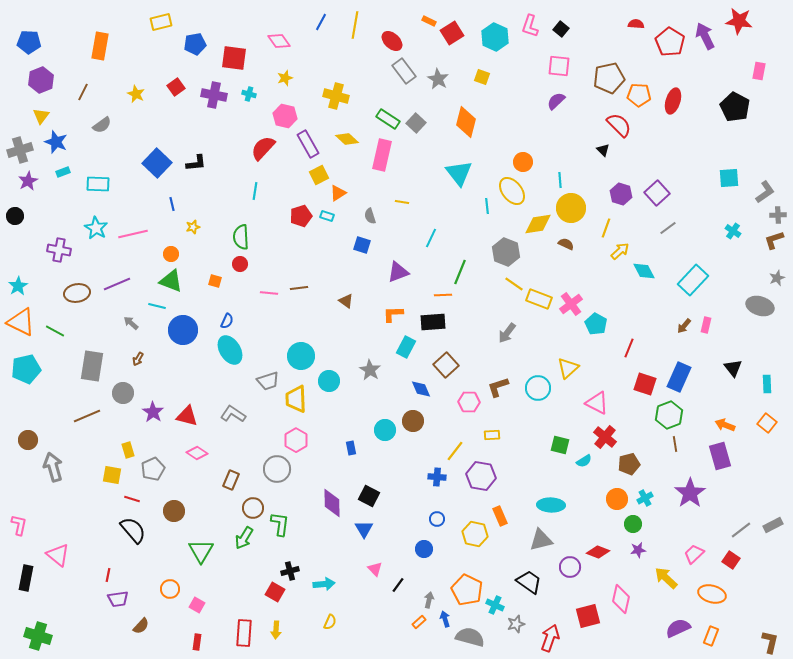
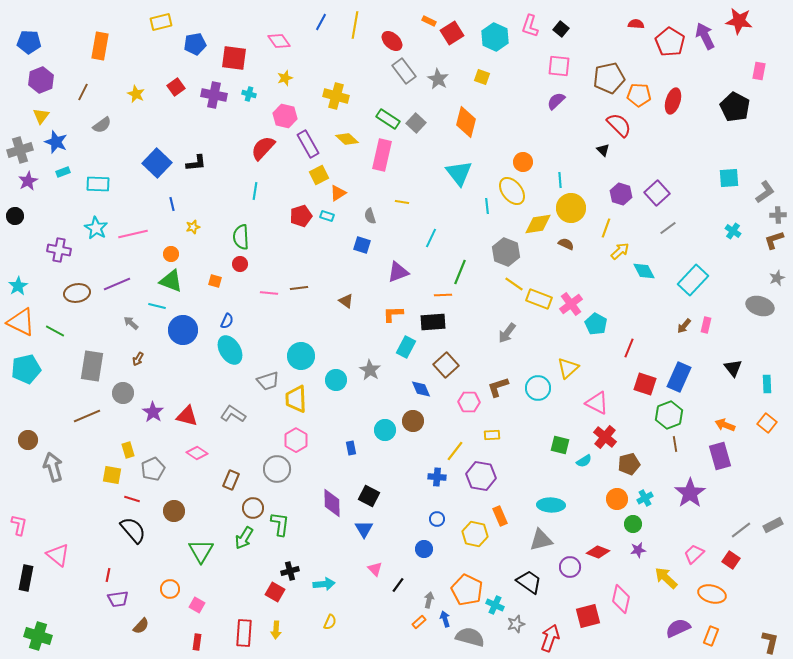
cyan circle at (329, 381): moved 7 px right, 1 px up
